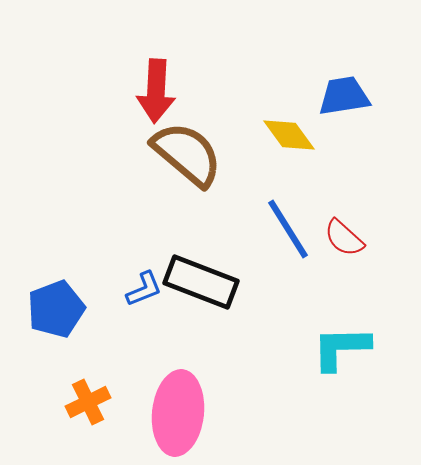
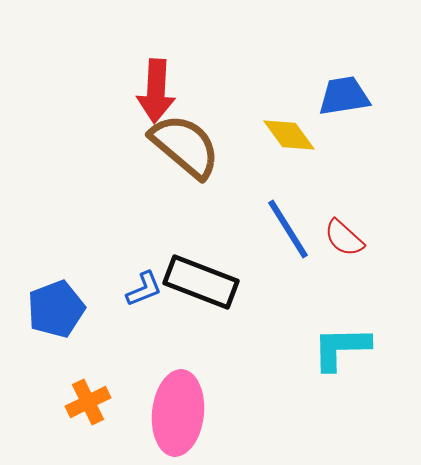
brown semicircle: moved 2 px left, 8 px up
